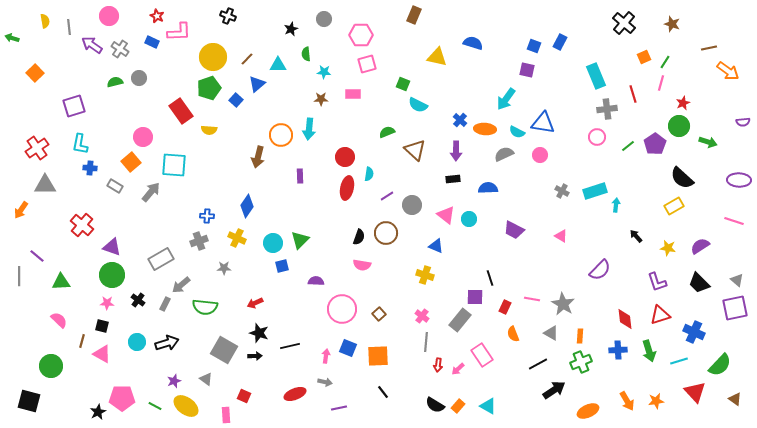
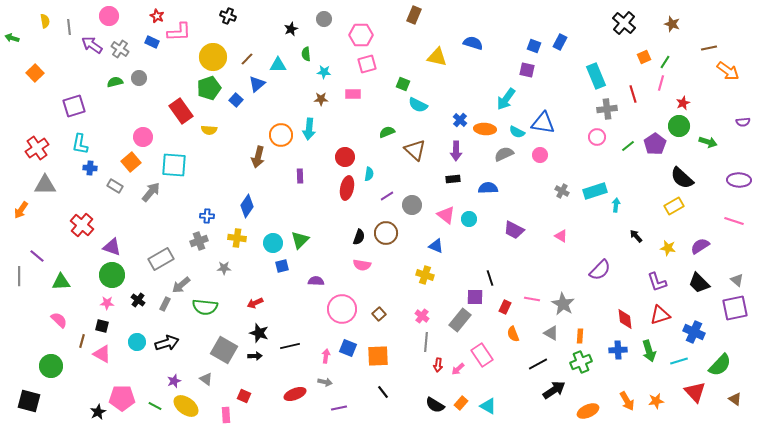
yellow cross at (237, 238): rotated 18 degrees counterclockwise
orange rectangle at (458, 406): moved 3 px right, 3 px up
